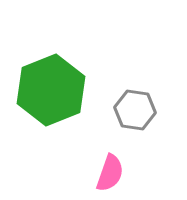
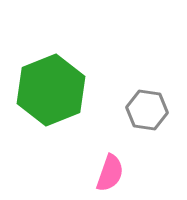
gray hexagon: moved 12 px right
